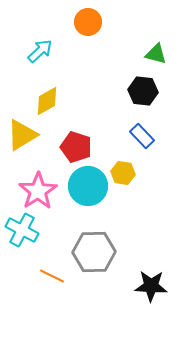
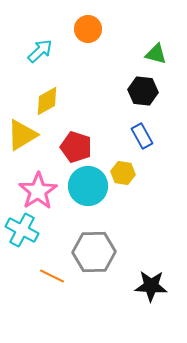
orange circle: moved 7 px down
blue rectangle: rotated 15 degrees clockwise
